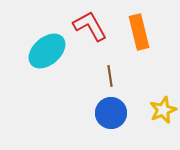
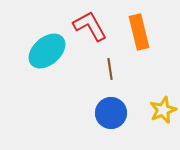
brown line: moved 7 px up
